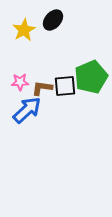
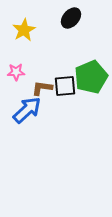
black ellipse: moved 18 px right, 2 px up
pink star: moved 4 px left, 10 px up
